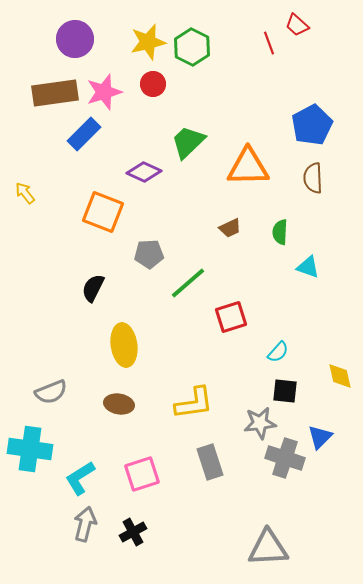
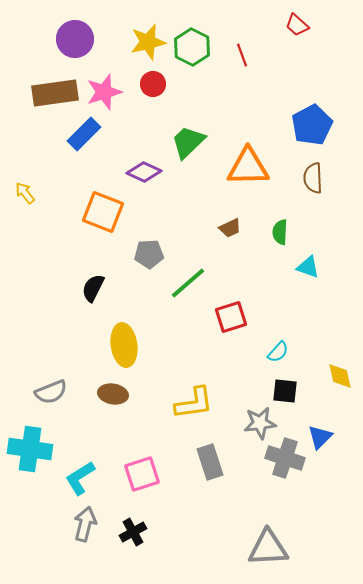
red line: moved 27 px left, 12 px down
brown ellipse: moved 6 px left, 10 px up
